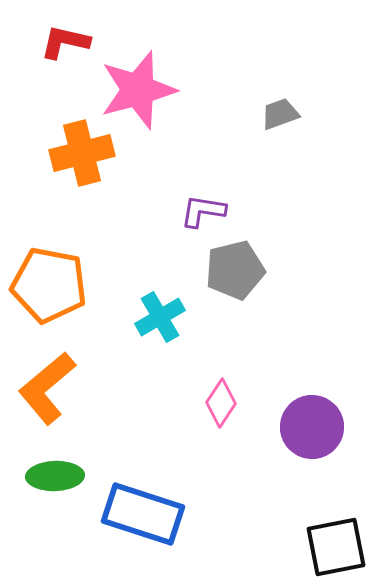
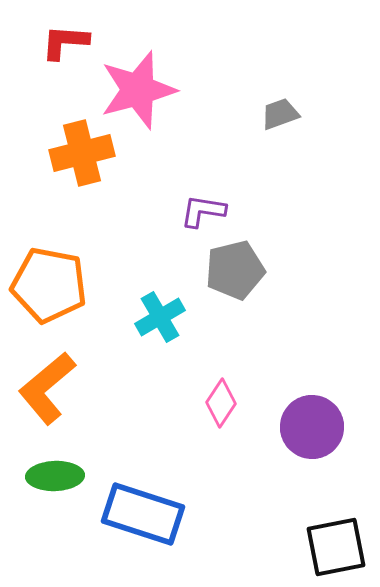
red L-shape: rotated 9 degrees counterclockwise
